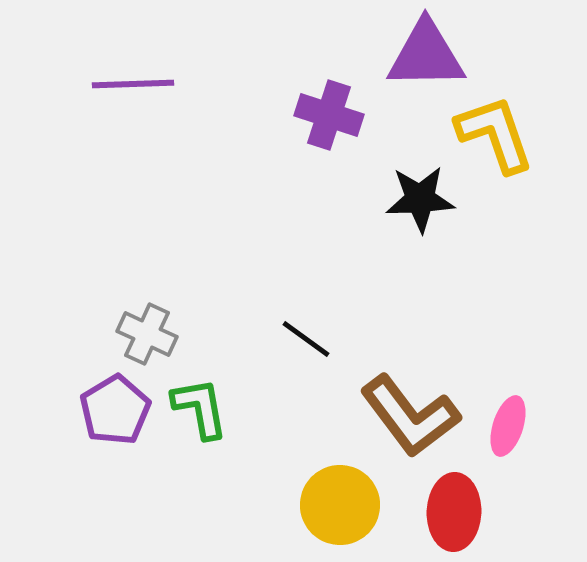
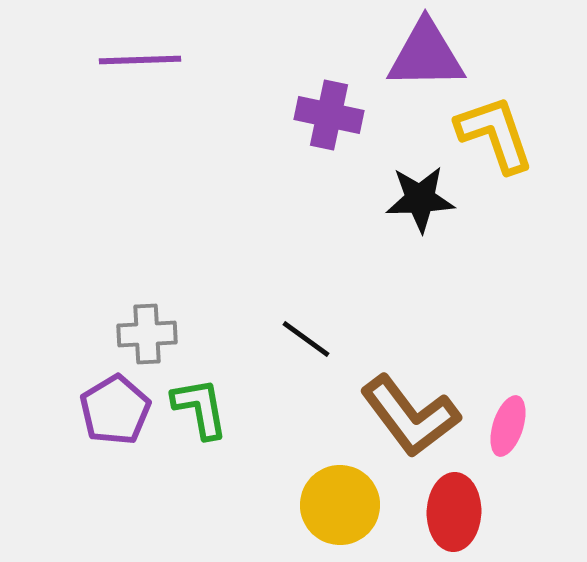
purple line: moved 7 px right, 24 px up
purple cross: rotated 6 degrees counterclockwise
gray cross: rotated 28 degrees counterclockwise
